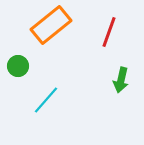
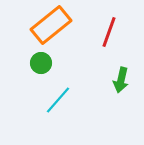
green circle: moved 23 px right, 3 px up
cyan line: moved 12 px right
